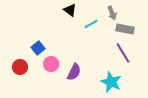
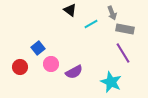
purple semicircle: rotated 36 degrees clockwise
